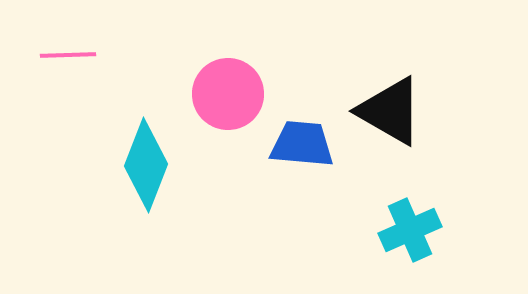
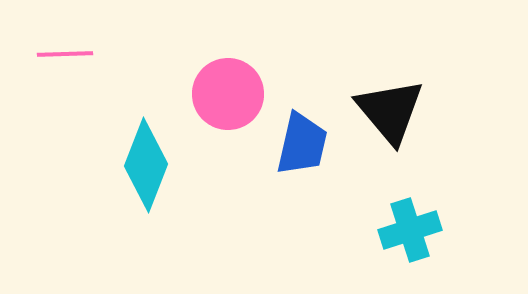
pink line: moved 3 px left, 1 px up
black triangle: rotated 20 degrees clockwise
blue trapezoid: rotated 98 degrees clockwise
cyan cross: rotated 6 degrees clockwise
